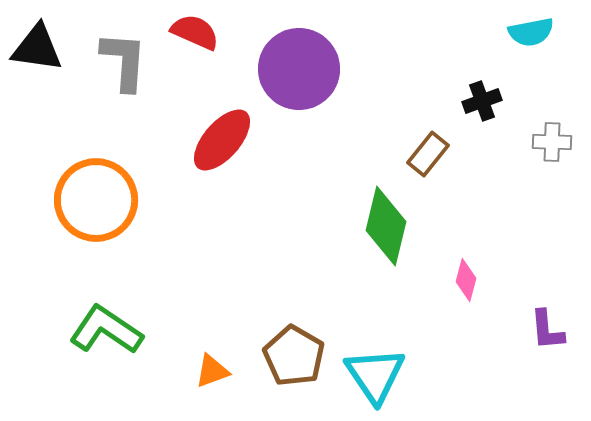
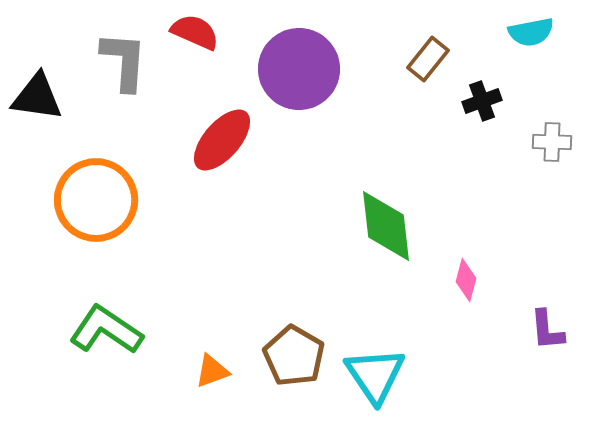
black triangle: moved 49 px down
brown rectangle: moved 95 px up
green diamond: rotated 20 degrees counterclockwise
